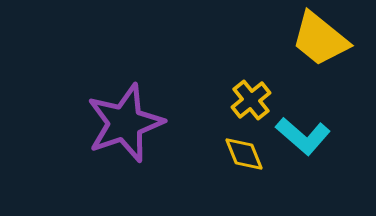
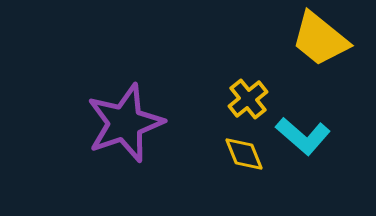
yellow cross: moved 3 px left, 1 px up
